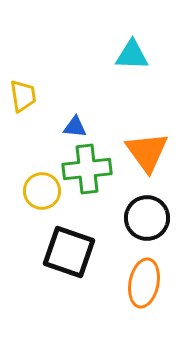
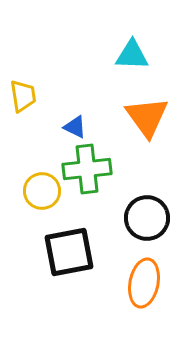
blue triangle: rotated 20 degrees clockwise
orange triangle: moved 35 px up
black square: rotated 30 degrees counterclockwise
